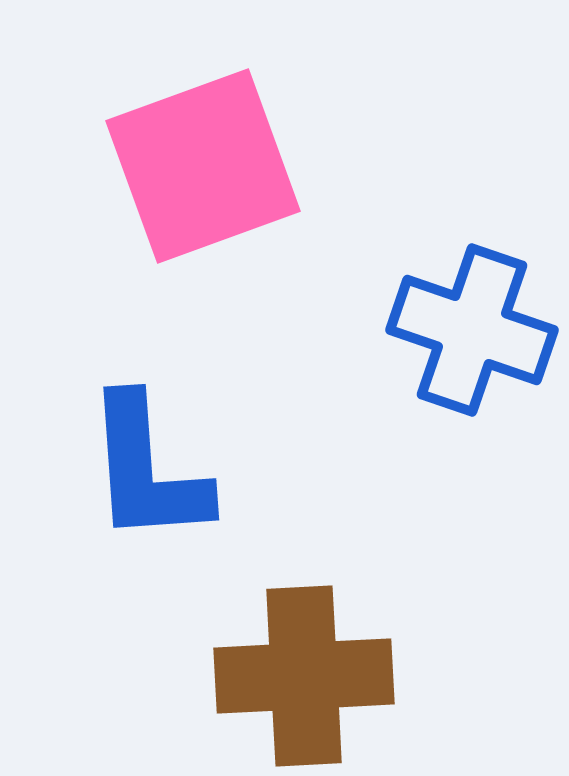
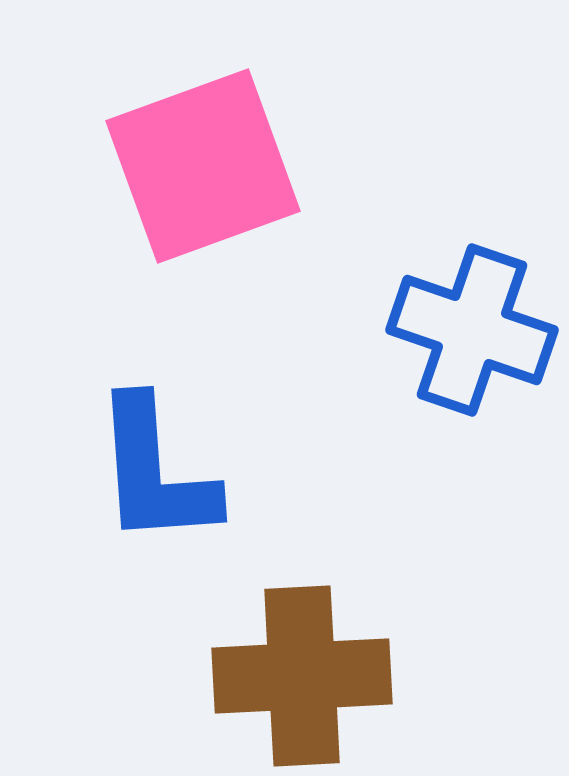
blue L-shape: moved 8 px right, 2 px down
brown cross: moved 2 px left
